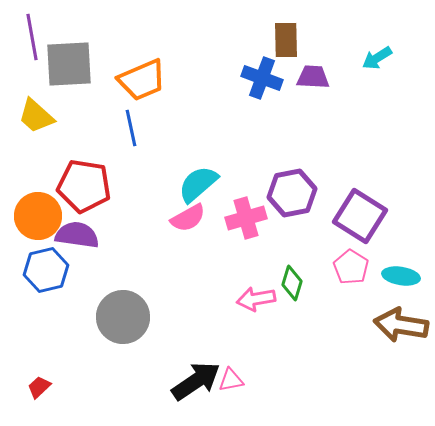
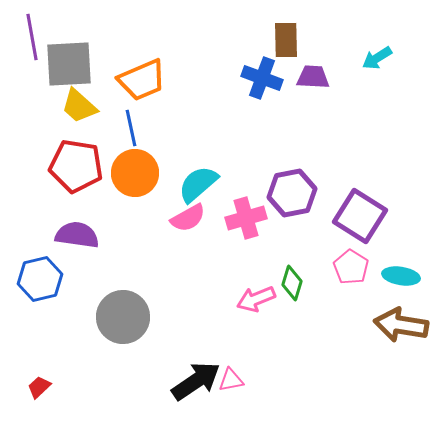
yellow trapezoid: moved 43 px right, 10 px up
red pentagon: moved 8 px left, 20 px up
orange circle: moved 97 px right, 43 px up
blue hexagon: moved 6 px left, 9 px down
pink arrow: rotated 12 degrees counterclockwise
